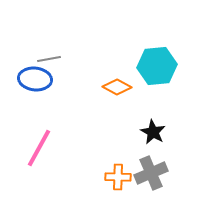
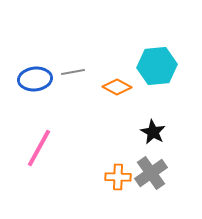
gray line: moved 24 px right, 13 px down
blue ellipse: rotated 12 degrees counterclockwise
gray cross: rotated 12 degrees counterclockwise
